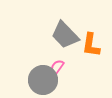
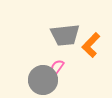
gray trapezoid: rotated 52 degrees counterclockwise
orange L-shape: rotated 35 degrees clockwise
